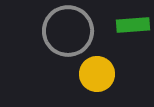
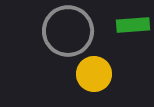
yellow circle: moved 3 px left
